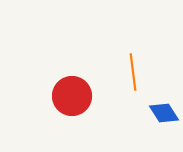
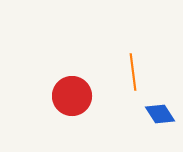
blue diamond: moved 4 px left, 1 px down
